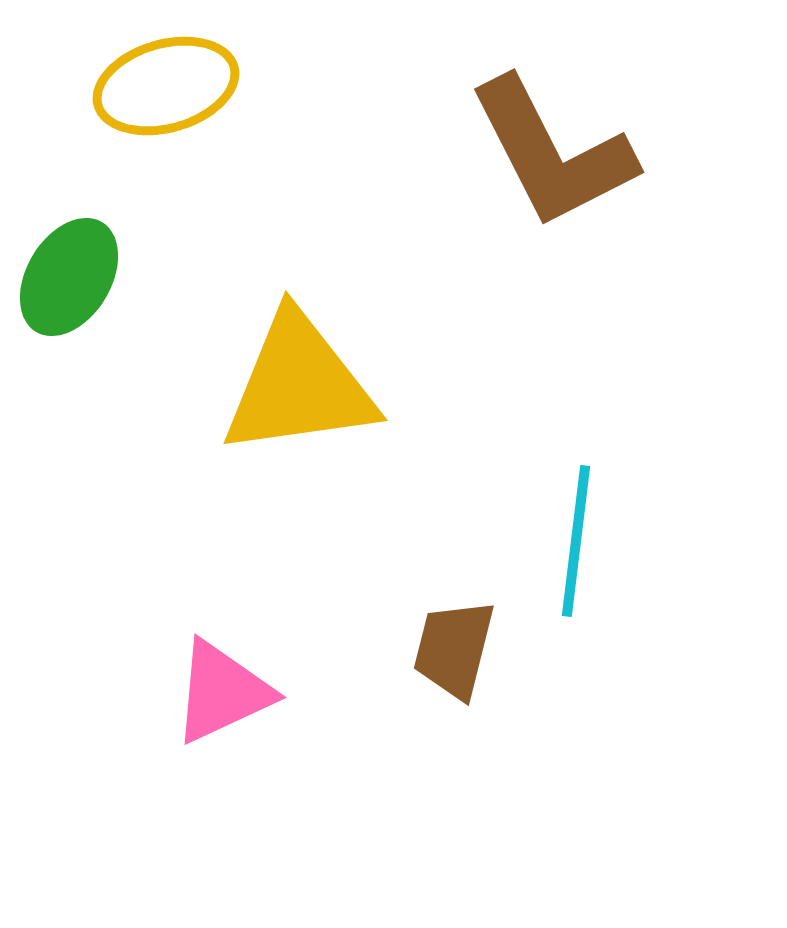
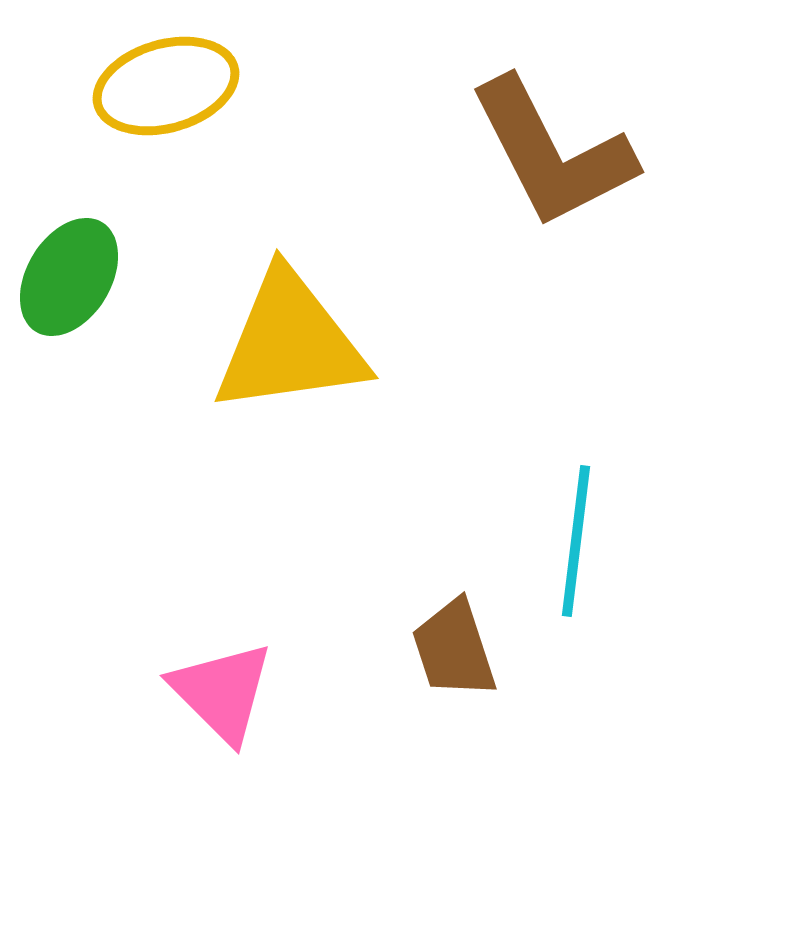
yellow triangle: moved 9 px left, 42 px up
brown trapezoid: rotated 32 degrees counterclockwise
pink triangle: rotated 50 degrees counterclockwise
